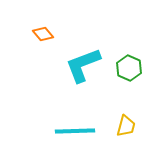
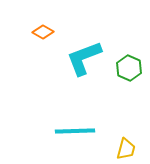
orange diamond: moved 2 px up; rotated 20 degrees counterclockwise
cyan L-shape: moved 1 px right, 7 px up
yellow trapezoid: moved 23 px down
